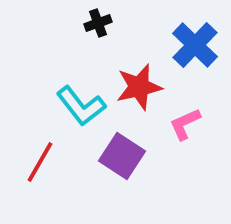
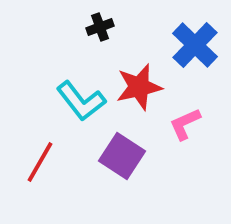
black cross: moved 2 px right, 4 px down
cyan L-shape: moved 5 px up
